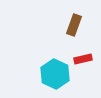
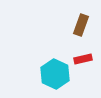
brown rectangle: moved 7 px right
